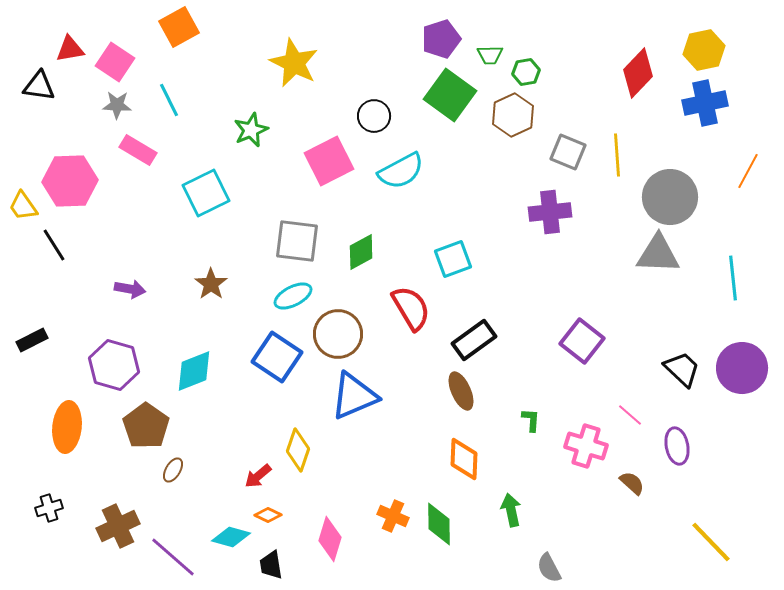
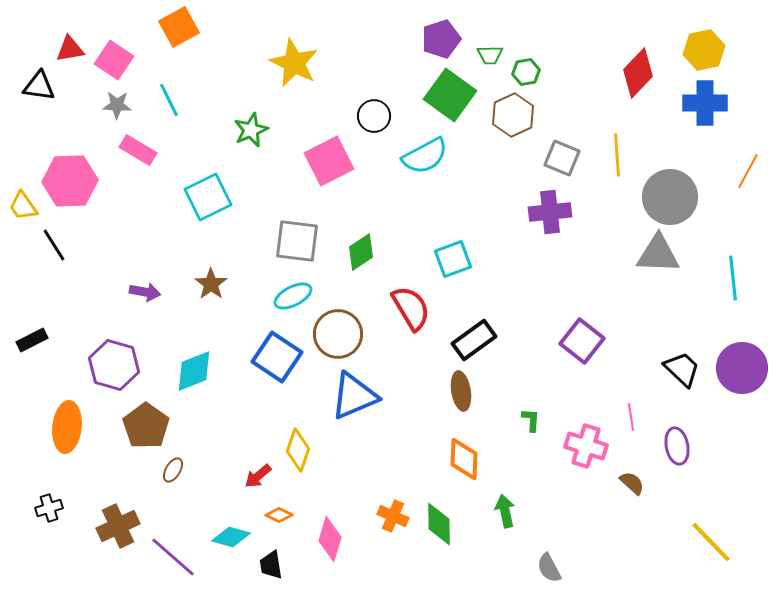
pink square at (115, 62): moved 1 px left, 2 px up
blue cross at (705, 103): rotated 12 degrees clockwise
gray square at (568, 152): moved 6 px left, 6 px down
cyan semicircle at (401, 171): moved 24 px right, 15 px up
cyan square at (206, 193): moved 2 px right, 4 px down
green diamond at (361, 252): rotated 6 degrees counterclockwise
purple arrow at (130, 289): moved 15 px right, 3 px down
brown ellipse at (461, 391): rotated 15 degrees clockwise
pink line at (630, 415): moved 1 px right, 2 px down; rotated 40 degrees clockwise
green arrow at (511, 510): moved 6 px left, 1 px down
orange diamond at (268, 515): moved 11 px right
